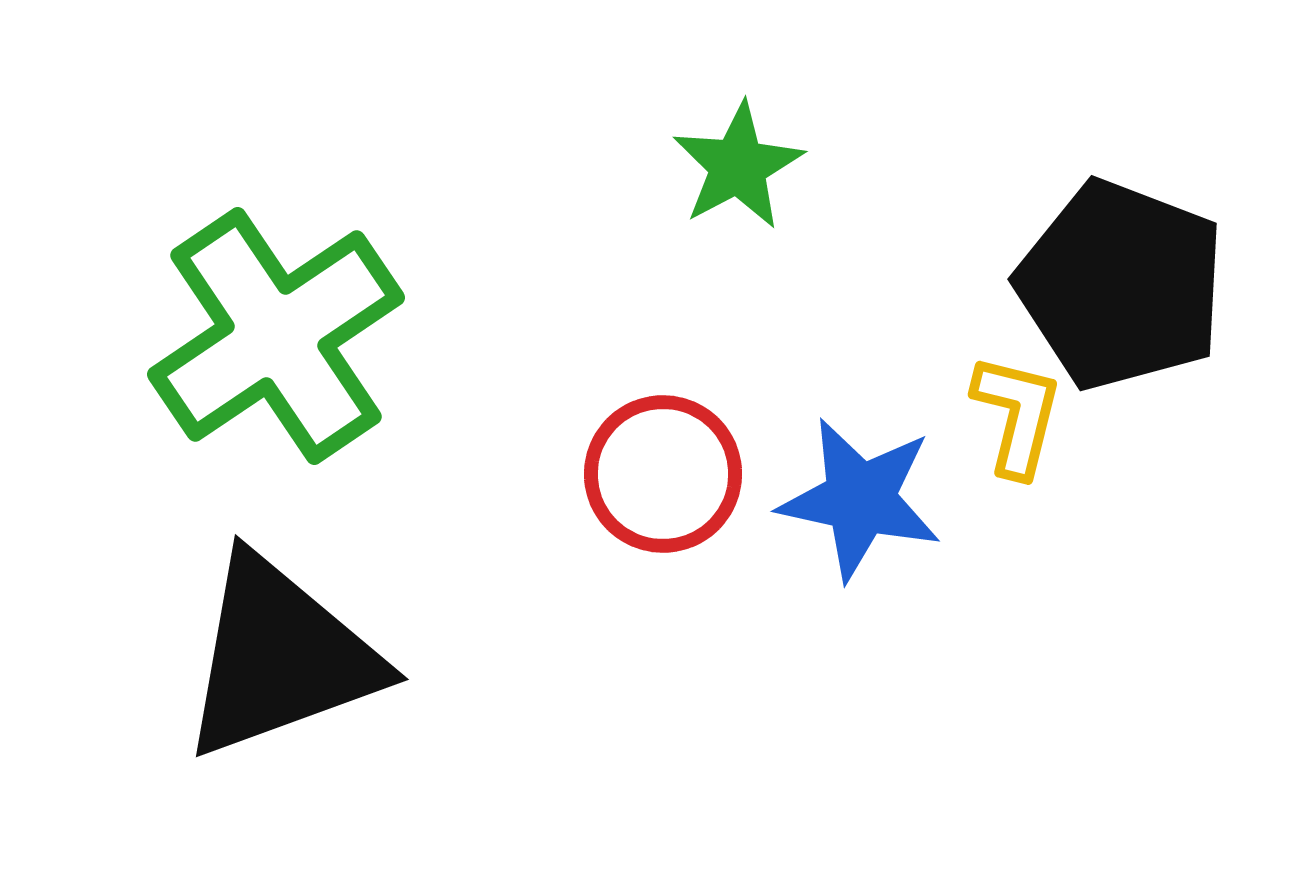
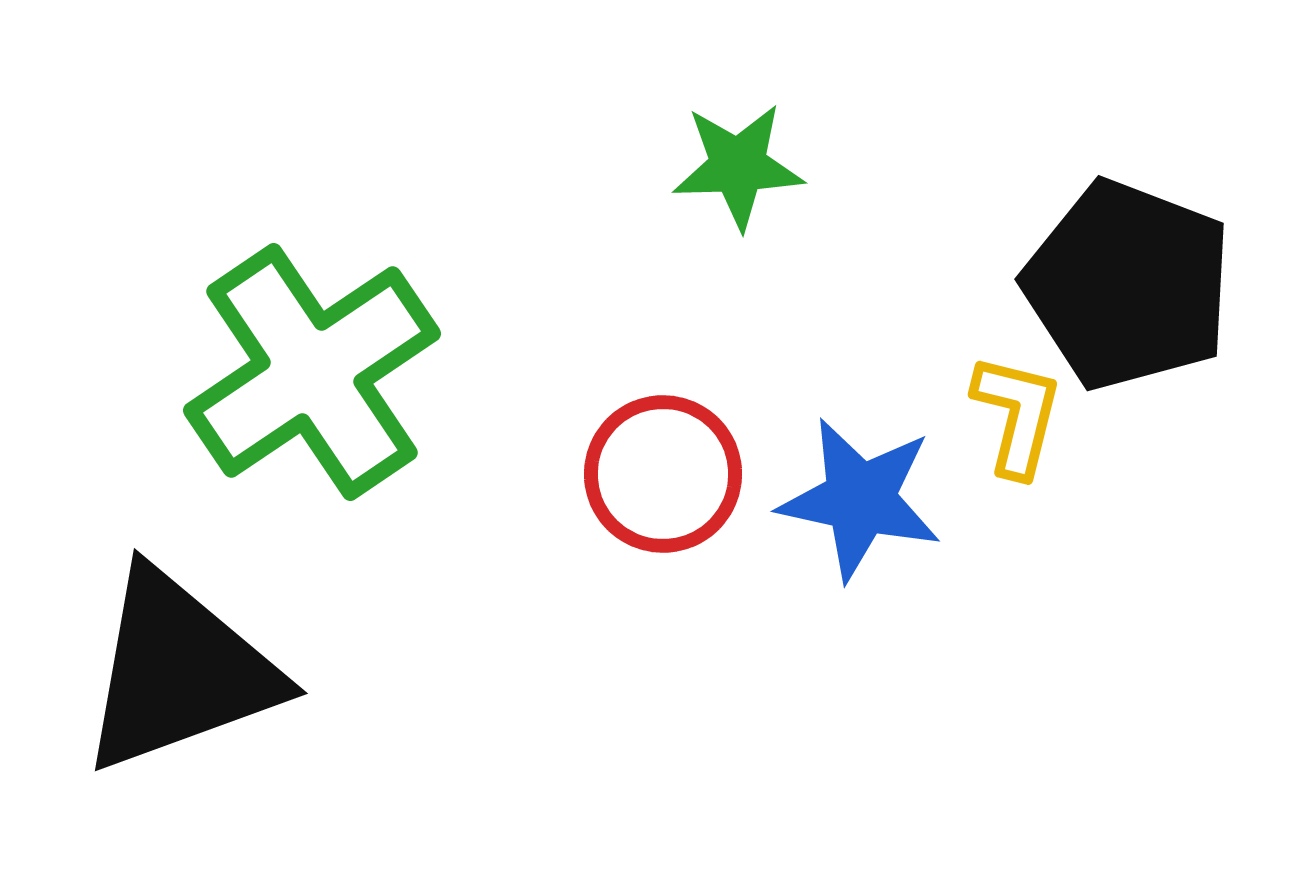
green star: rotated 26 degrees clockwise
black pentagon: moved 7 px right
green cross: moved 36 px right, 36 px down
black triangle: moved 101 px left, 14 px down
